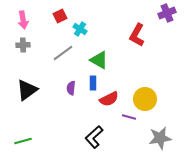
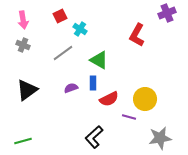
gray cross: rotated 24 degrees clockwise
purple semicircle: rotated 64 degrees clockwise
